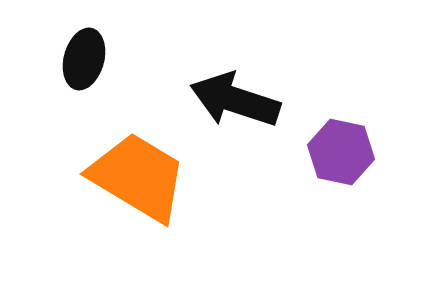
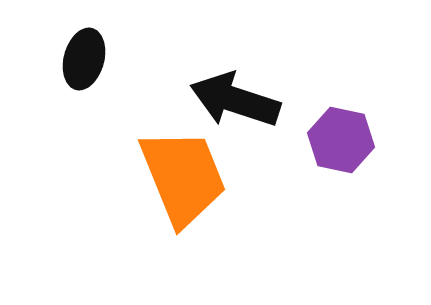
purple hexagon: moved 12 px up
orange trapezoid: moved 45 px right; rotated 37 degrees clockwise
